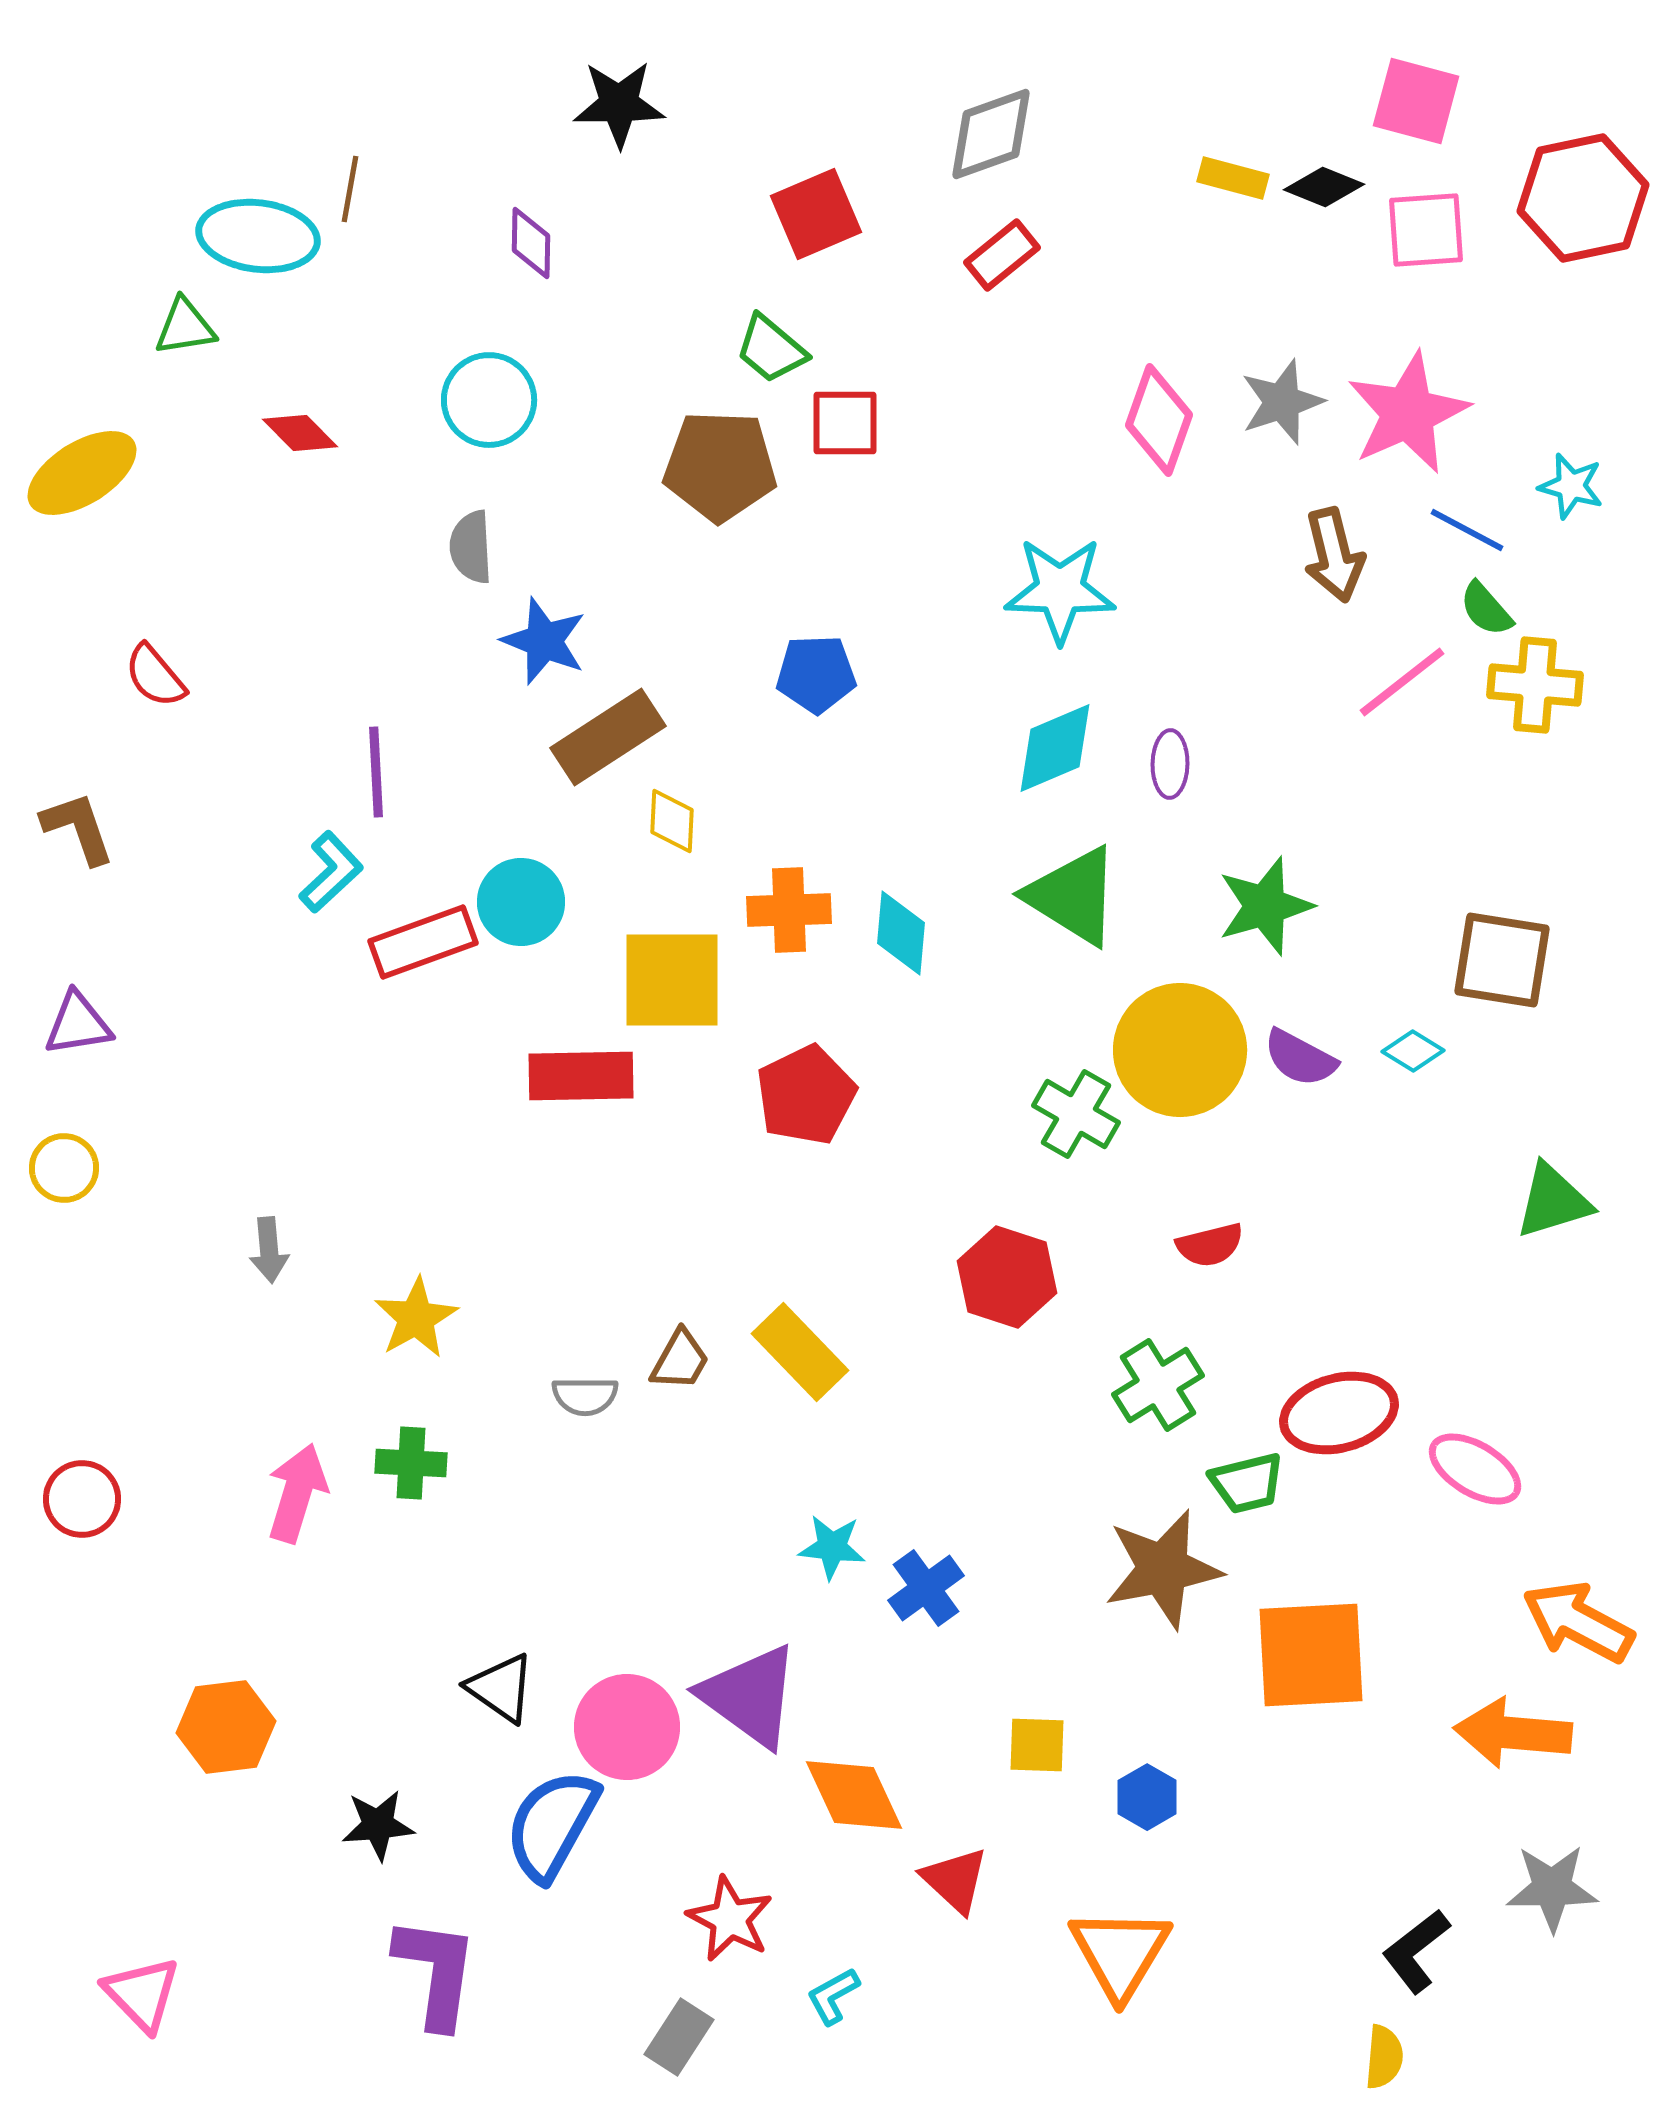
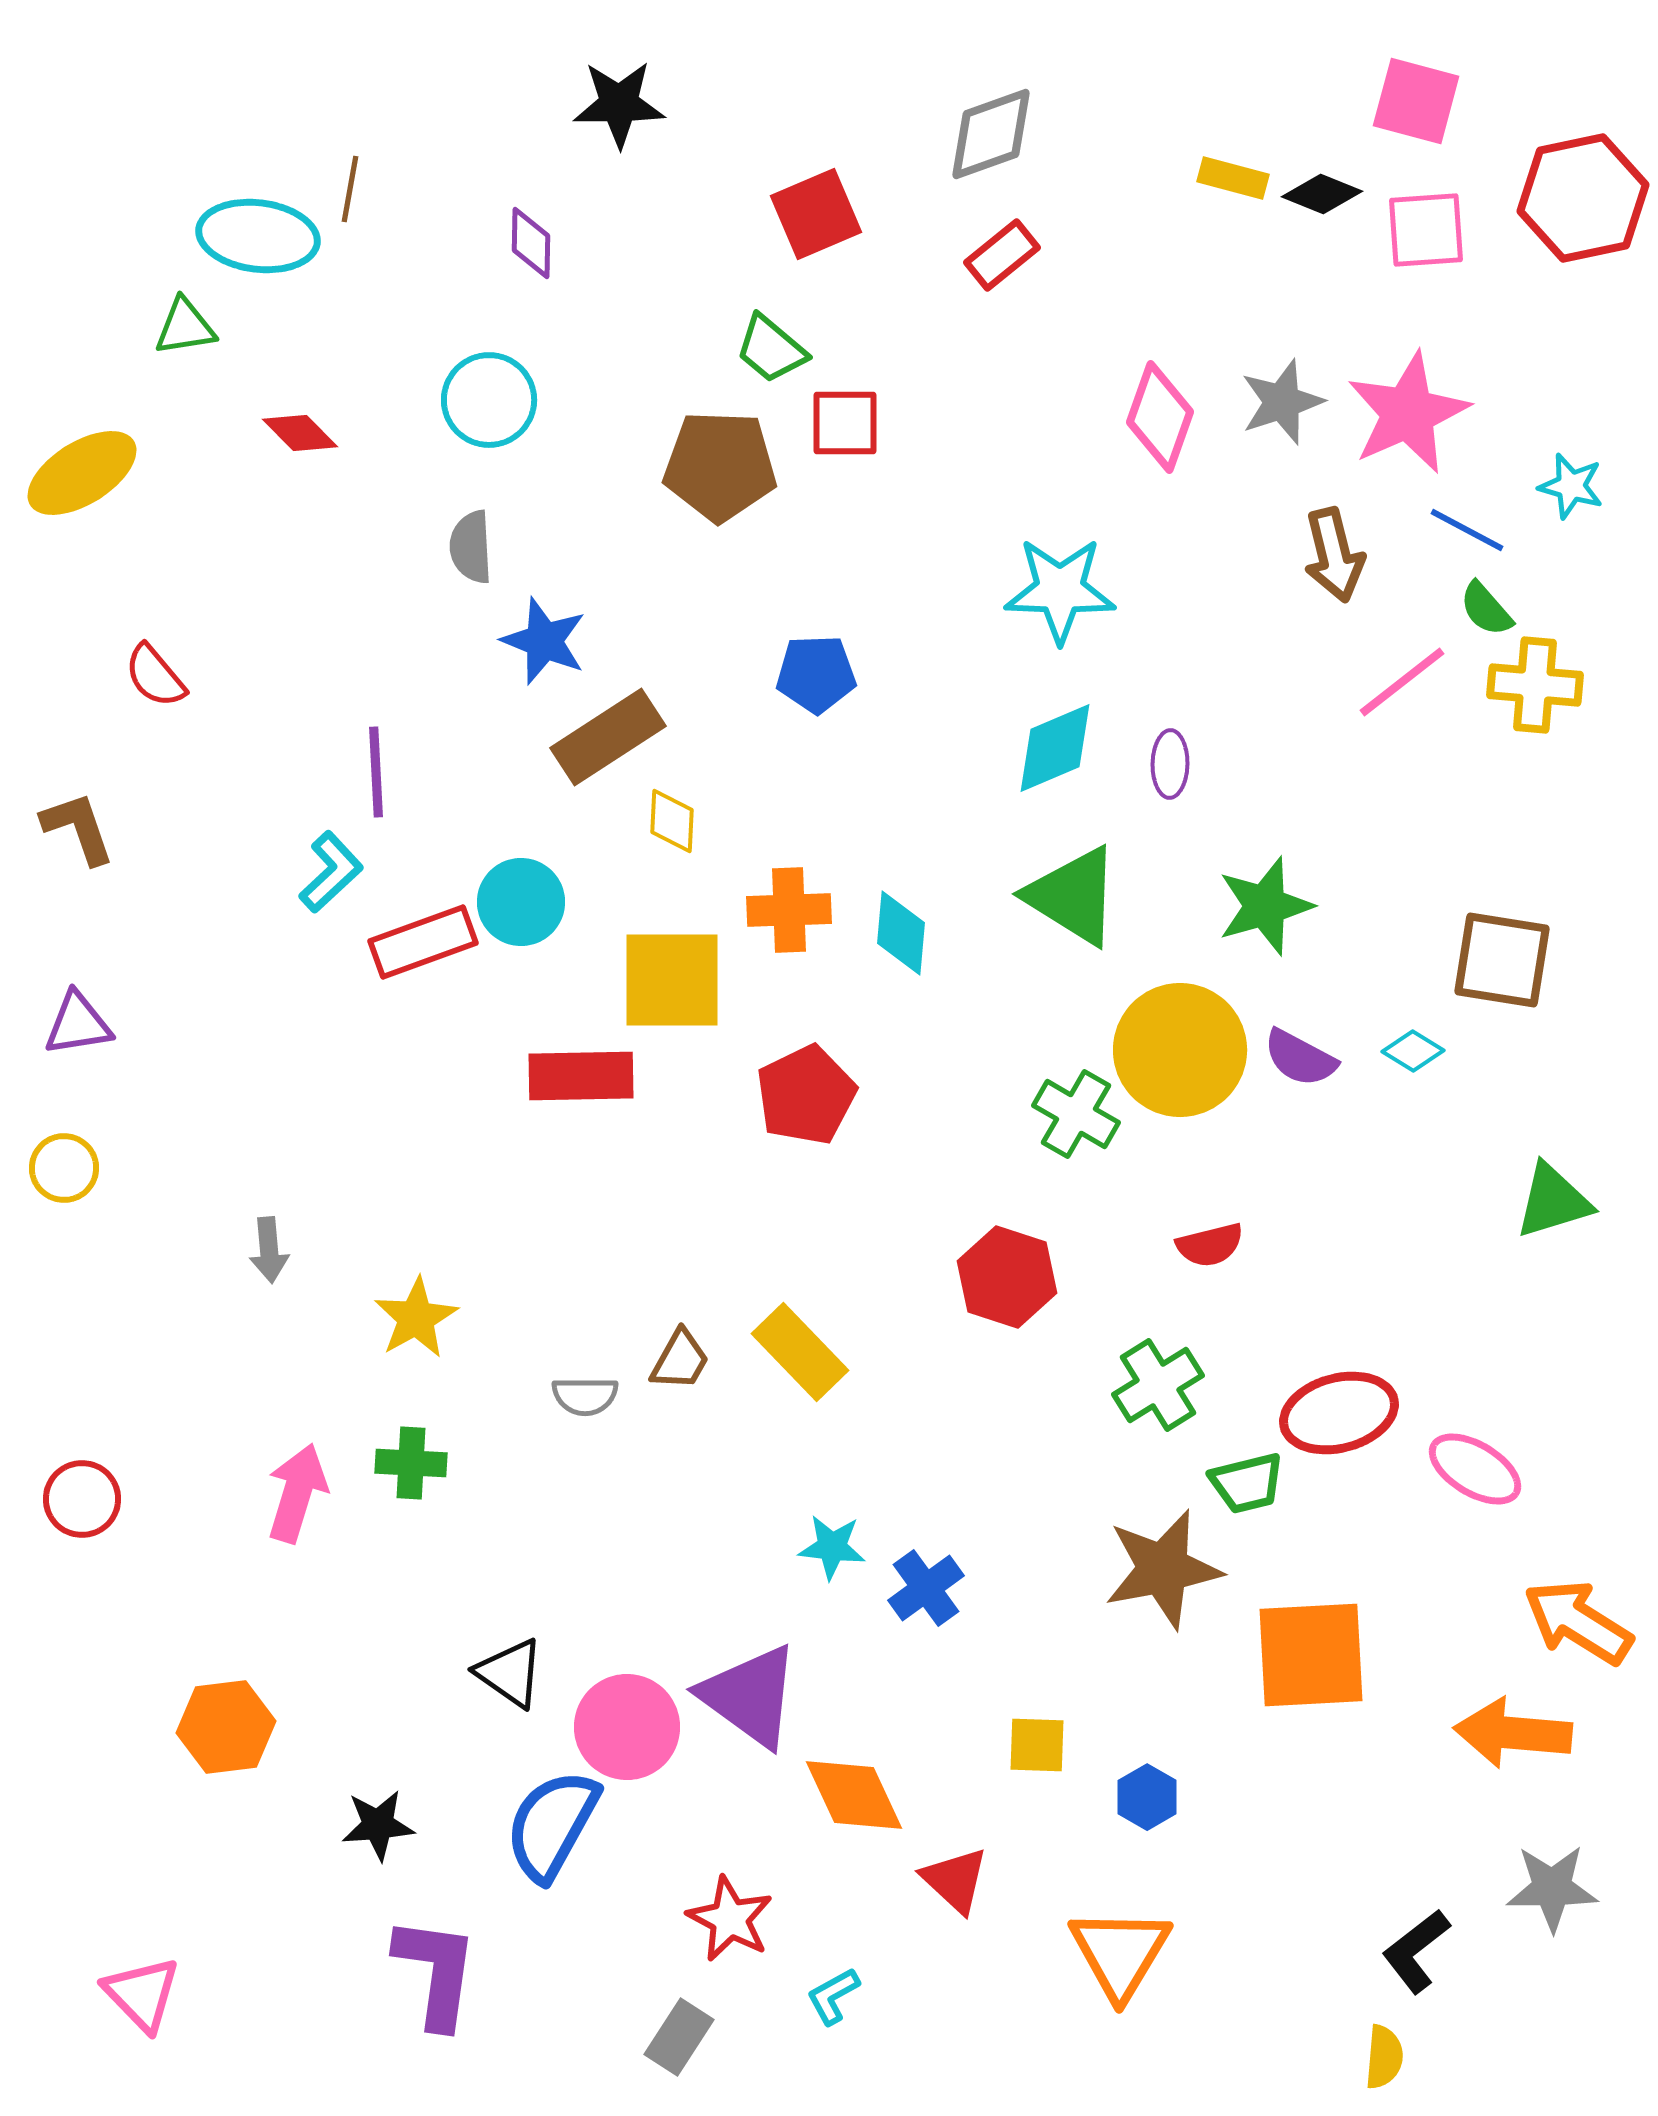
black diamond at (1324, 187): moved 2 px left, 7 px down
pink diamond at (1159, 420): moved 1 px right, 3 px up
orange arrow at (1578, 1622): rotated 4 degrees clockwise
black triangle at (501, 1688): moved 9 px right, 15 px up
